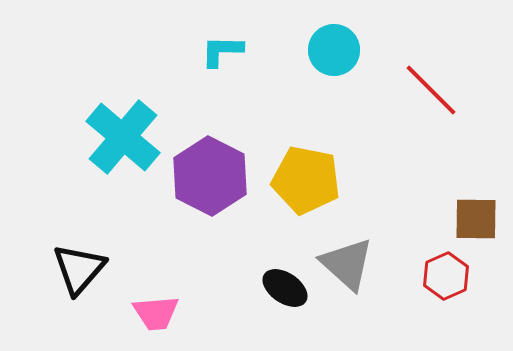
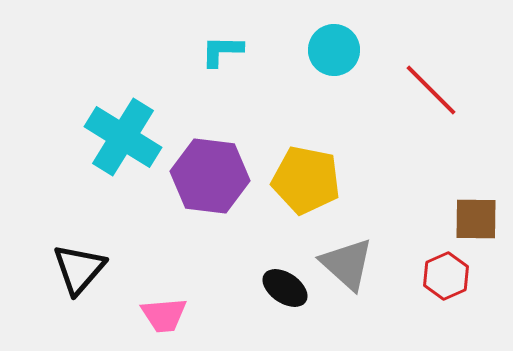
cyan cross: rotated 8 degrees counterclockwise
purple hexagon: rotated 20 degrees counterclockwise
pink trapezoid: moved 8 px right, 2 px down
